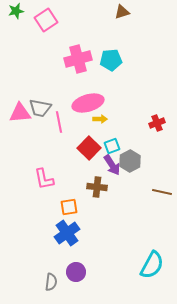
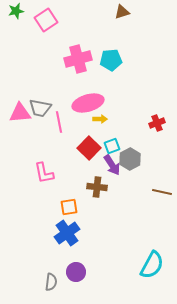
gray hexagon: moved 2 px up
pink L-shape: moved 6 px up
